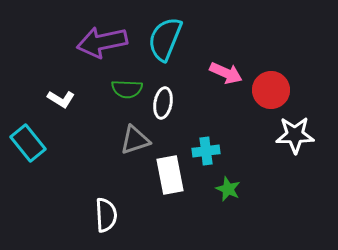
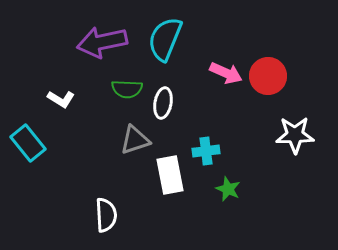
red circle: moved 3 px left, 14 px up
